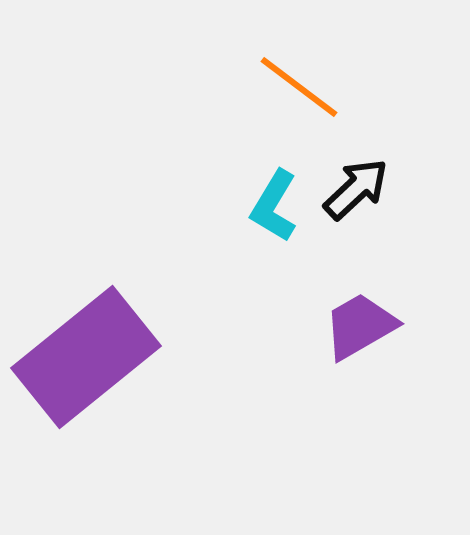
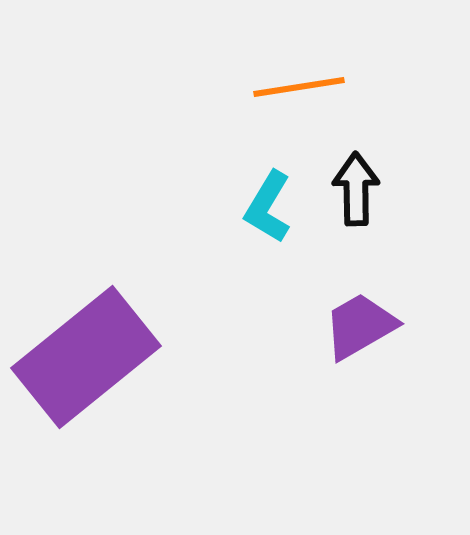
orange line: rotated 46 degrees counterclockwise
black arrow: rotated 48 degrees counterclockwise
cyan L-shape: moved 6 px left, 1 px down
